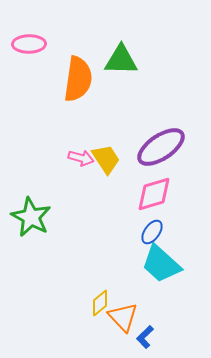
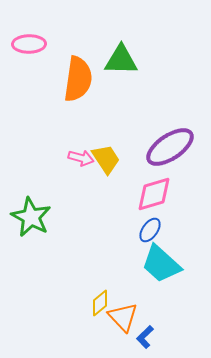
purple ellipse: moved 9 px right
blue ellipse: moved 2 px left, 2 px up
